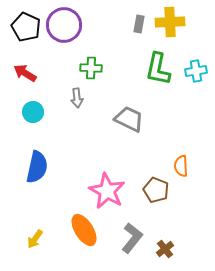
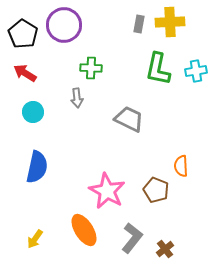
black pentagon: moved 3 px left, 7 px down; rotated 8 degrees clockwise
